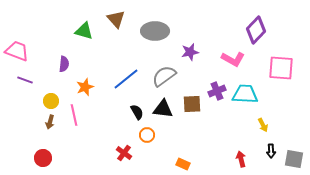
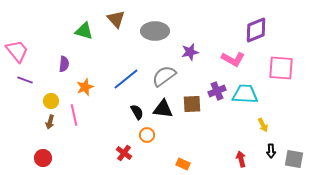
purple diamond: rotated 24 degrees clockwise
pink trapezoid: rotated 30 degrees clockwise
